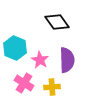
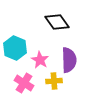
purple semicircle: moved 2 px right
yellow cross: moved 2 px right, 6 px up
